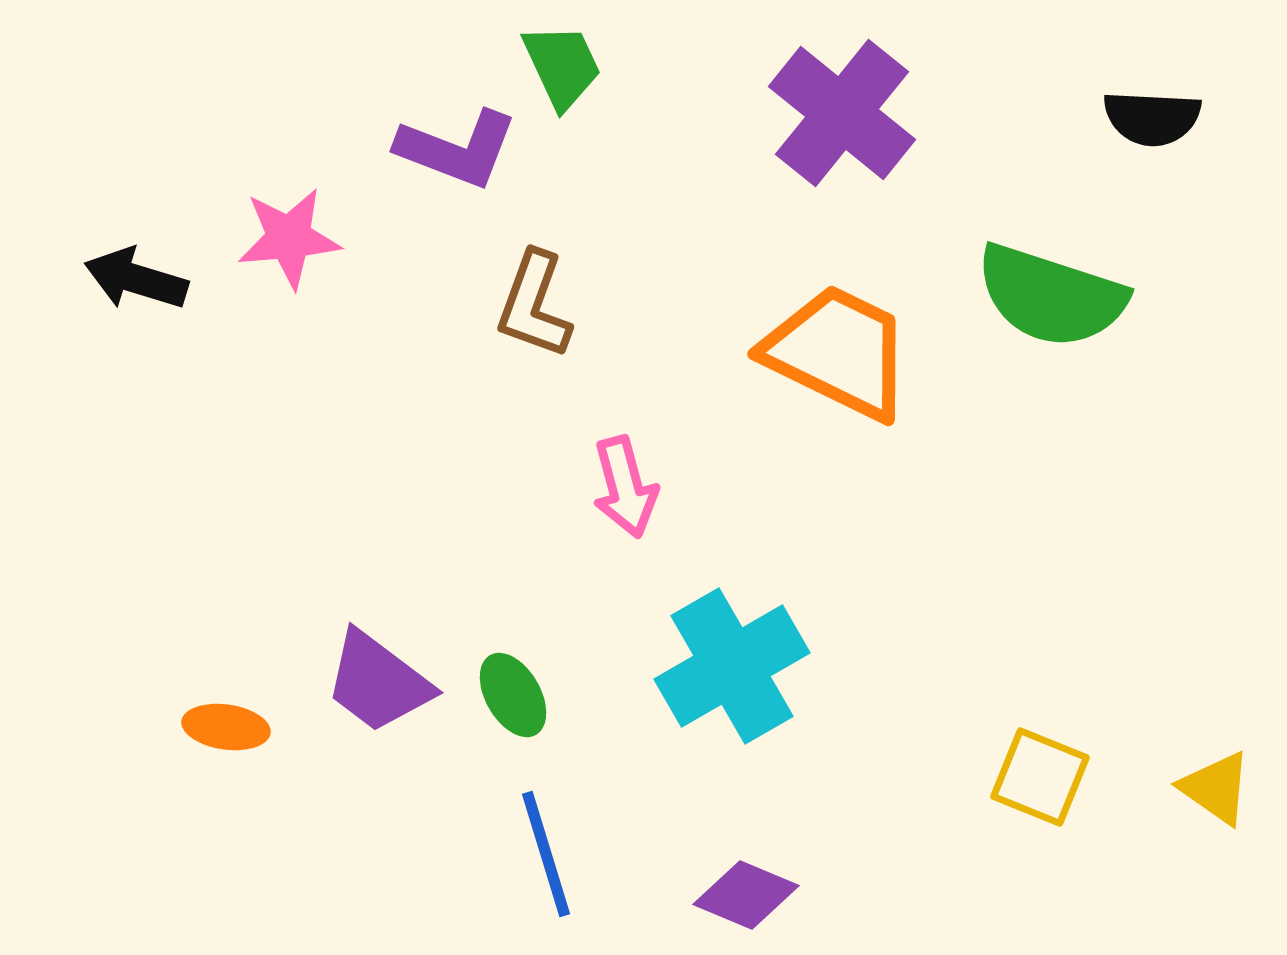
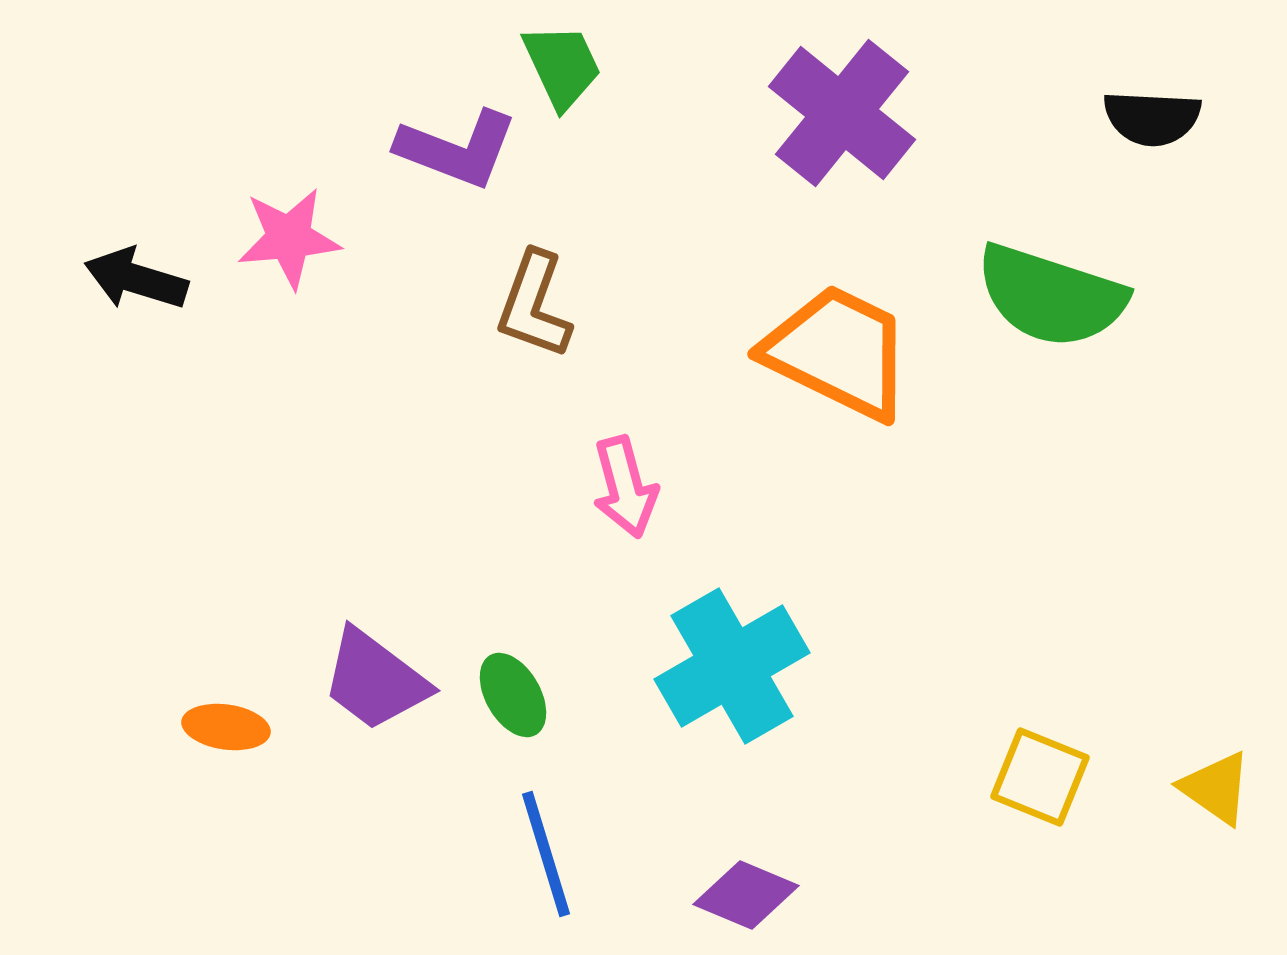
purple trapezoid: moved 3 px left, 2 px up
